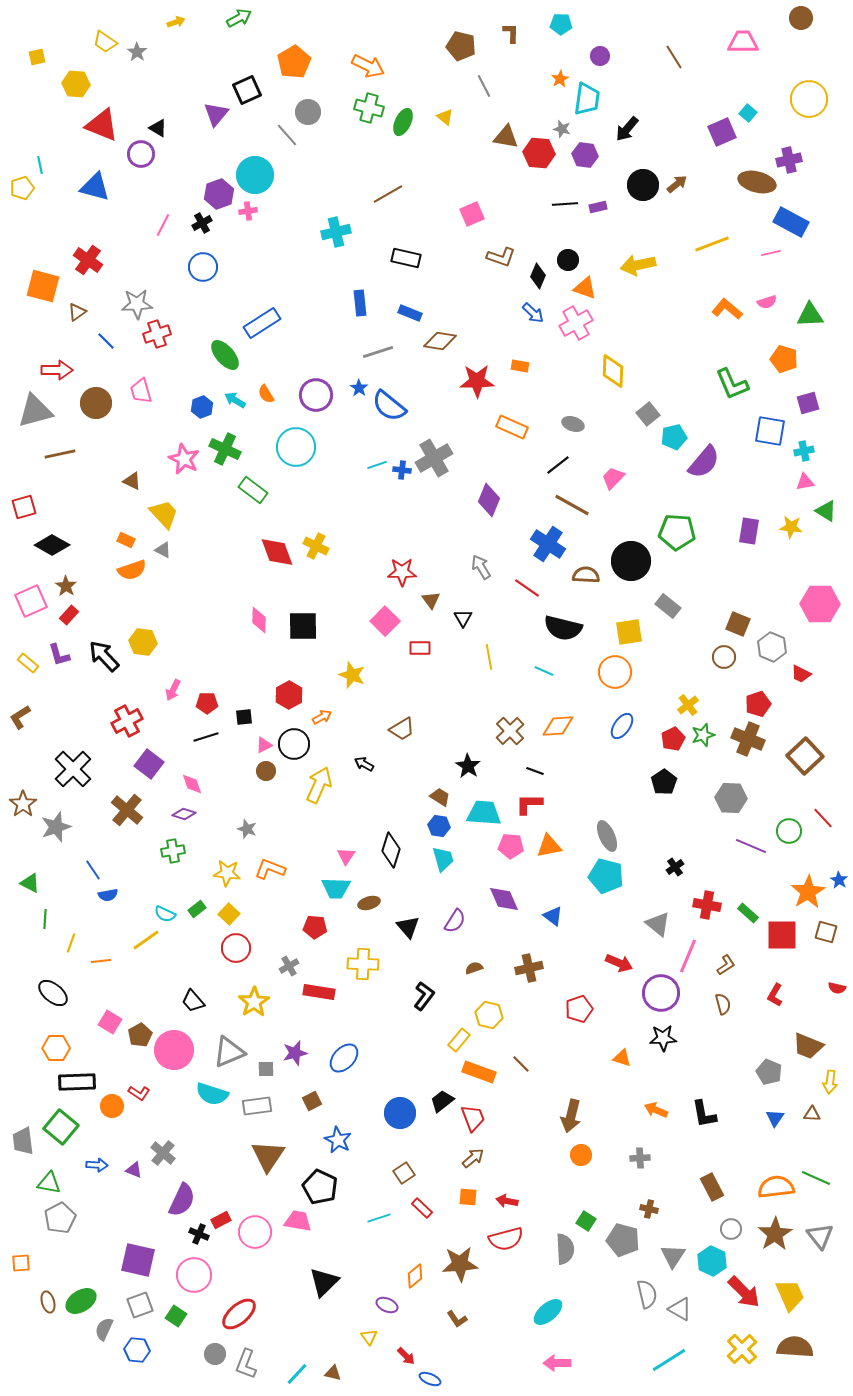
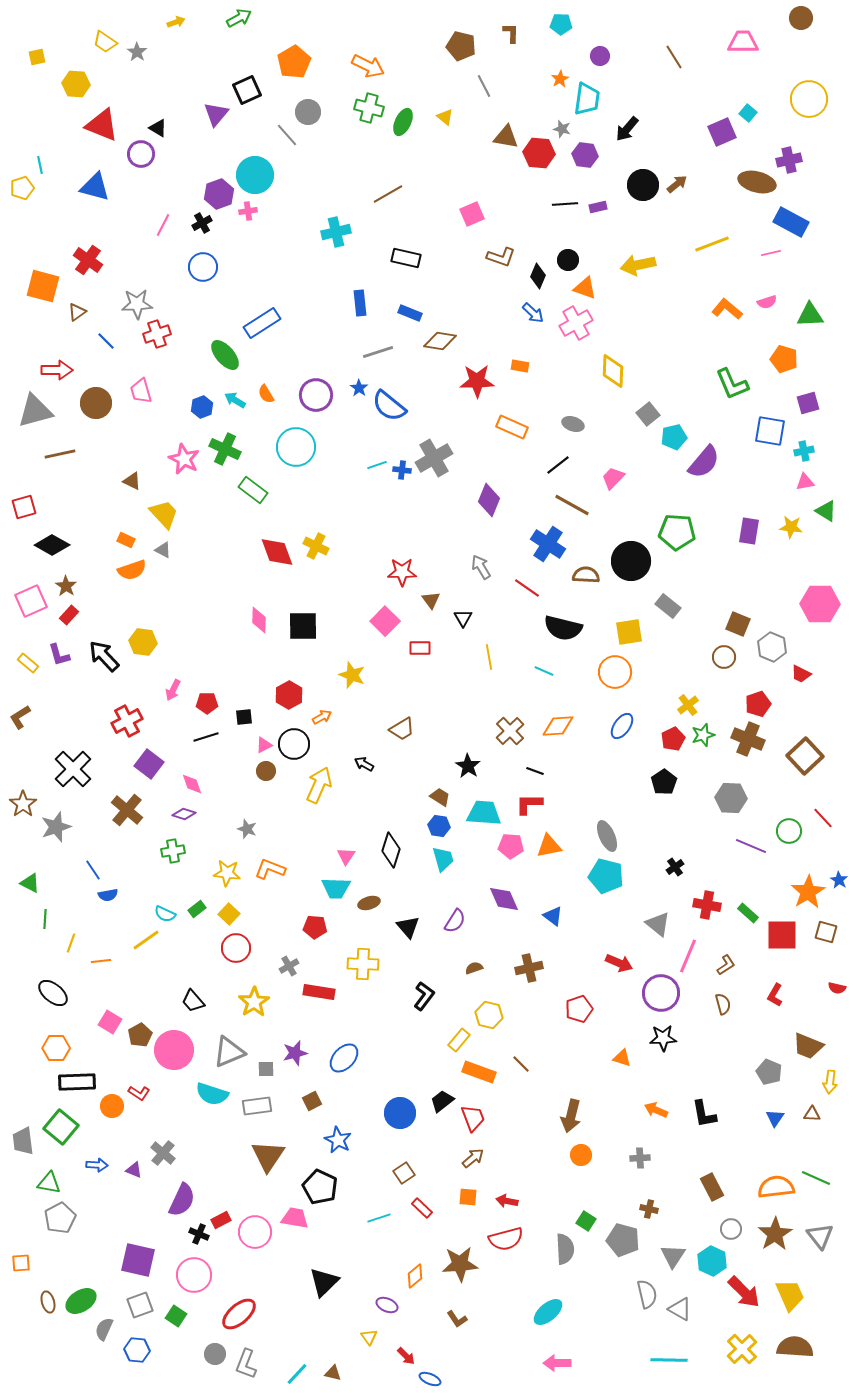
pink trapezoid at (298, 1221): moved 3 px left, 3 px up
cyan line at (669, 1360): rotated 33 degrees clockwise
